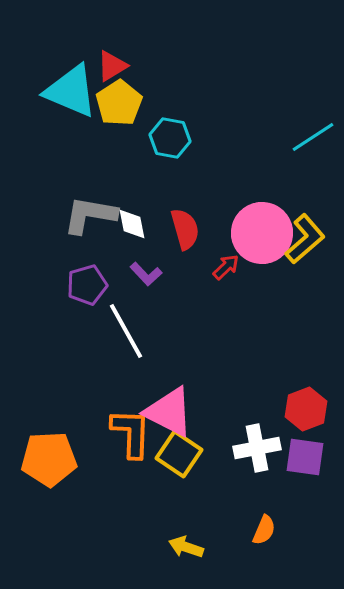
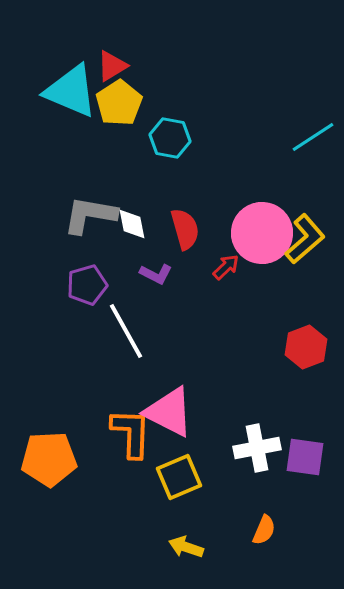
purple L-shape: moved 10 px right; rotated 20 degrees counterclockwise
red hexagon: moved 62 px up
yellow square: moved 23 px down; rotated 33 degrees clockwise
